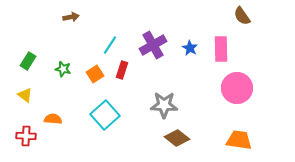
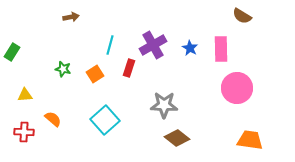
brown semicircle: rotated 24 degrees counterclockwise
cyan line: rotated 18 degrees counterclockwise
green rectangle: moved 16 px left, 9 px up
red rectangle: moved 7 px right, 2 px up
yellow triangle: rotated 42 degrees counterclockwise
cyan square: moved 5 px down
orange semicircle: rotated 36 degrees clockwise
red cross: moved 2 px left, 4 px up
orange trapezoid: moved 11 px right
